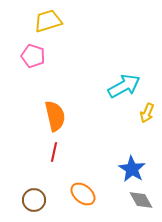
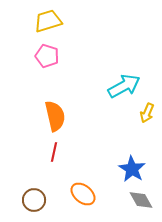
pink pentagon: moved 14 px right
